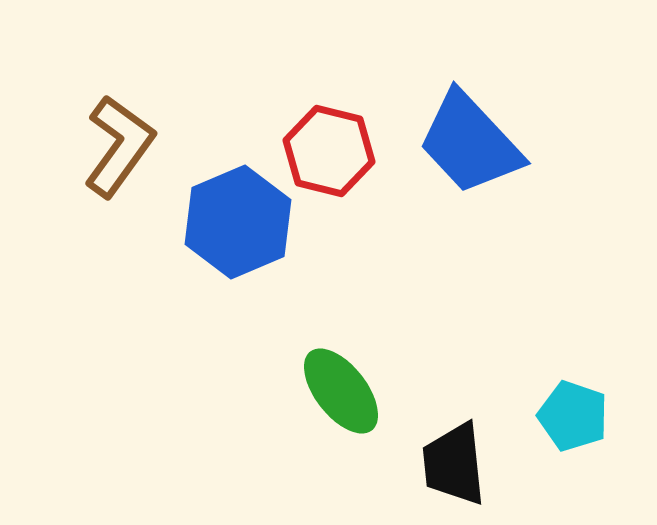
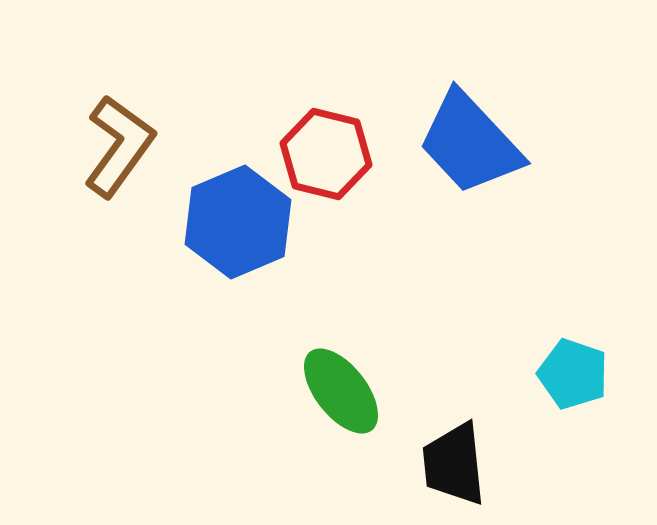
red hexagon: moved 3 px left, 3 px down
cyan pentagon: moved 42 px up
